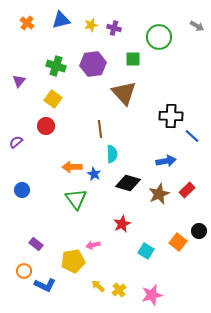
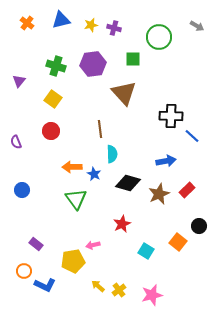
red circle: moved 5 px right, 5 px down
purple semicircle: rotated 72 degrees counterclockwise
black circle: moved 5 px up
